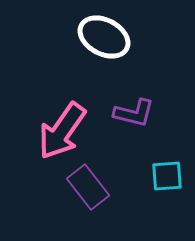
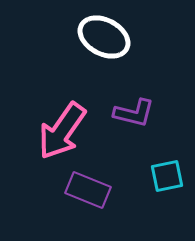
cyan square: rotated 8 degrees counterclockwise
purple rectangle: moved 3 px down; rotated 30 degrees counterclockwise
